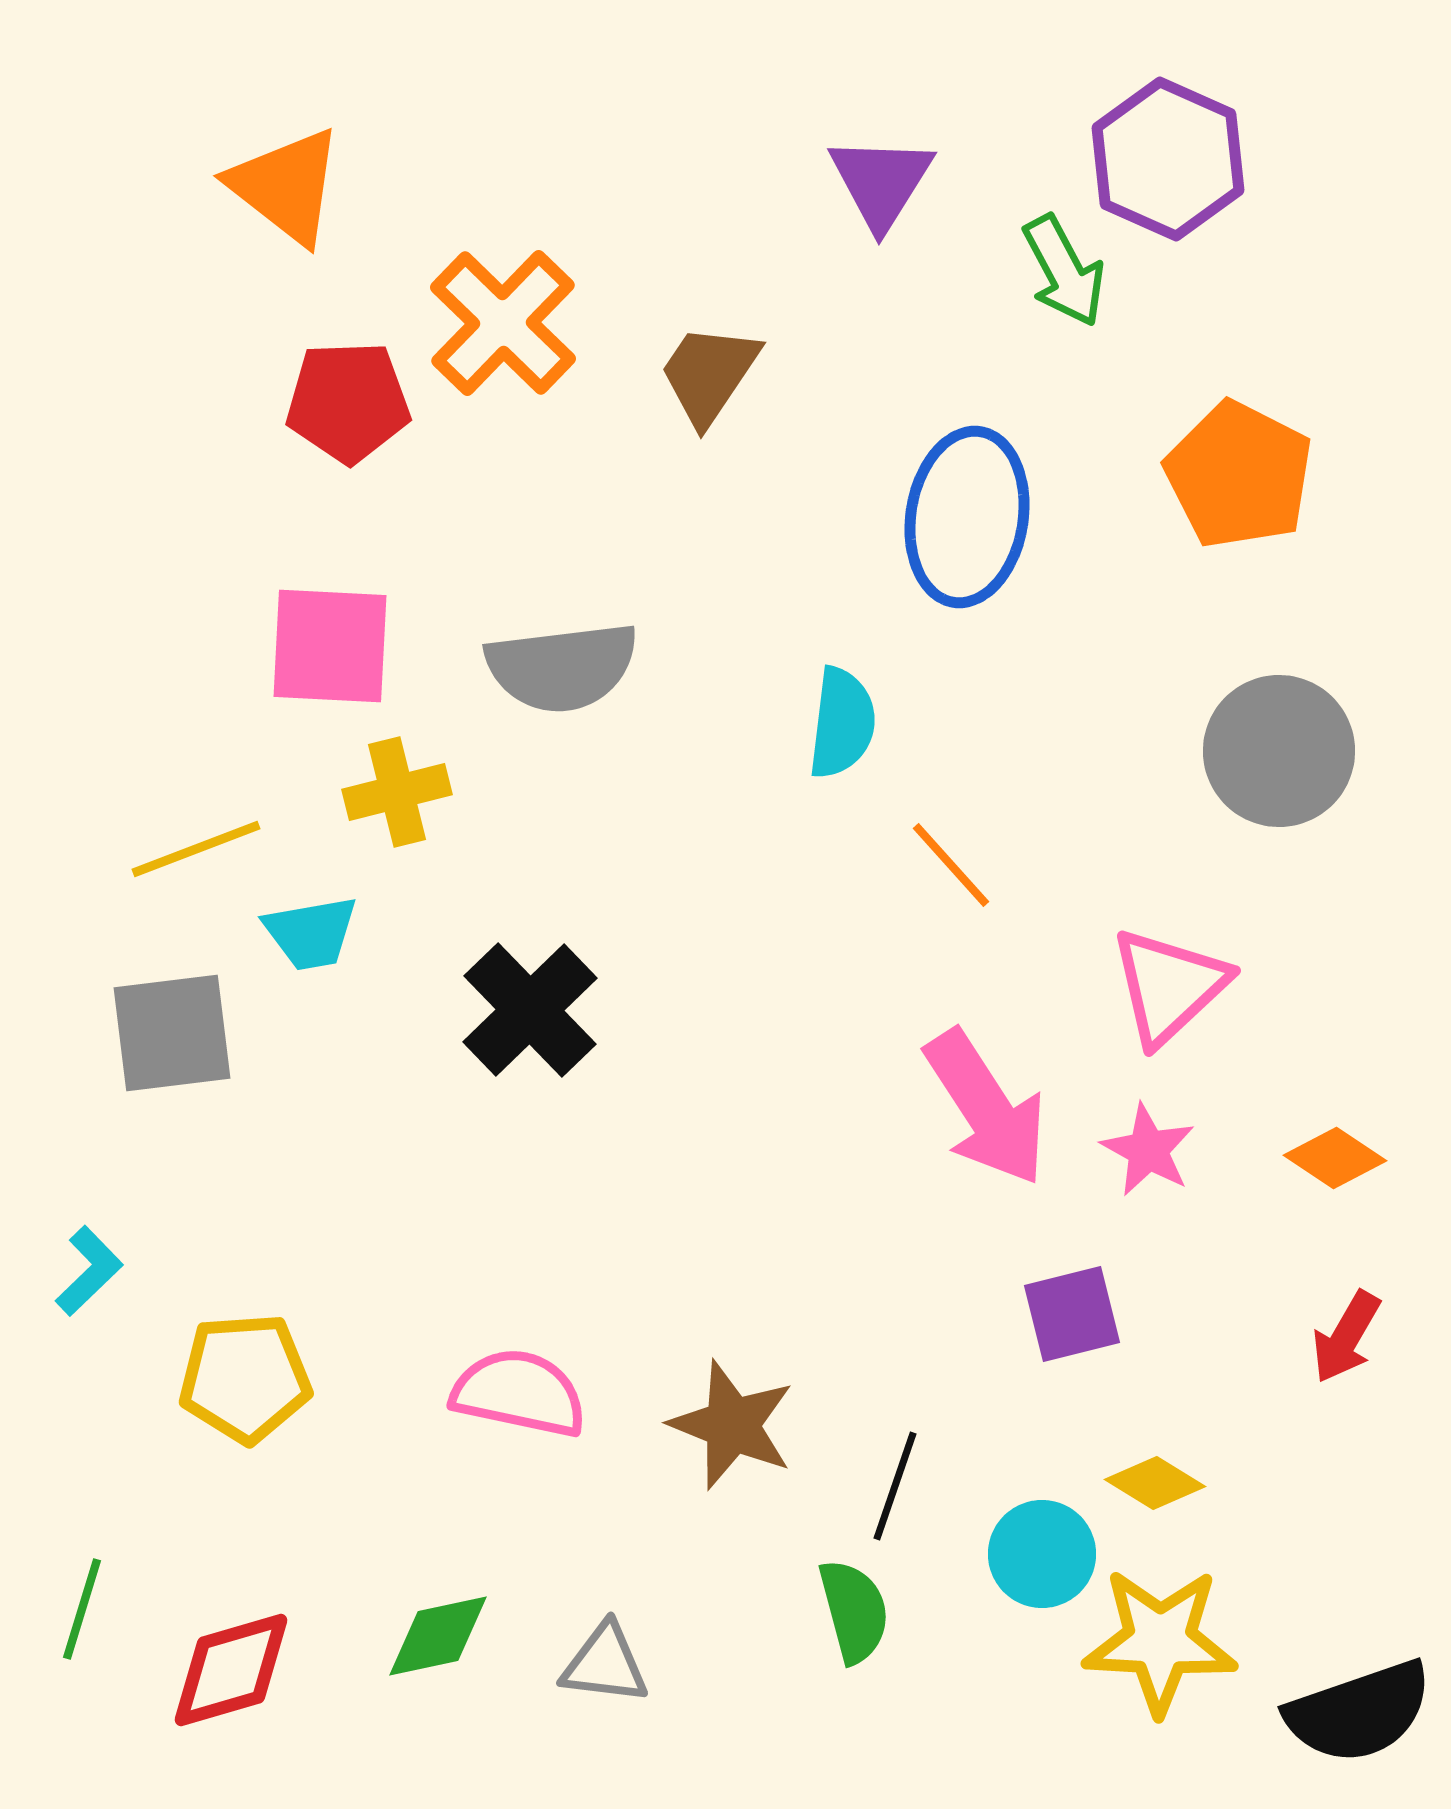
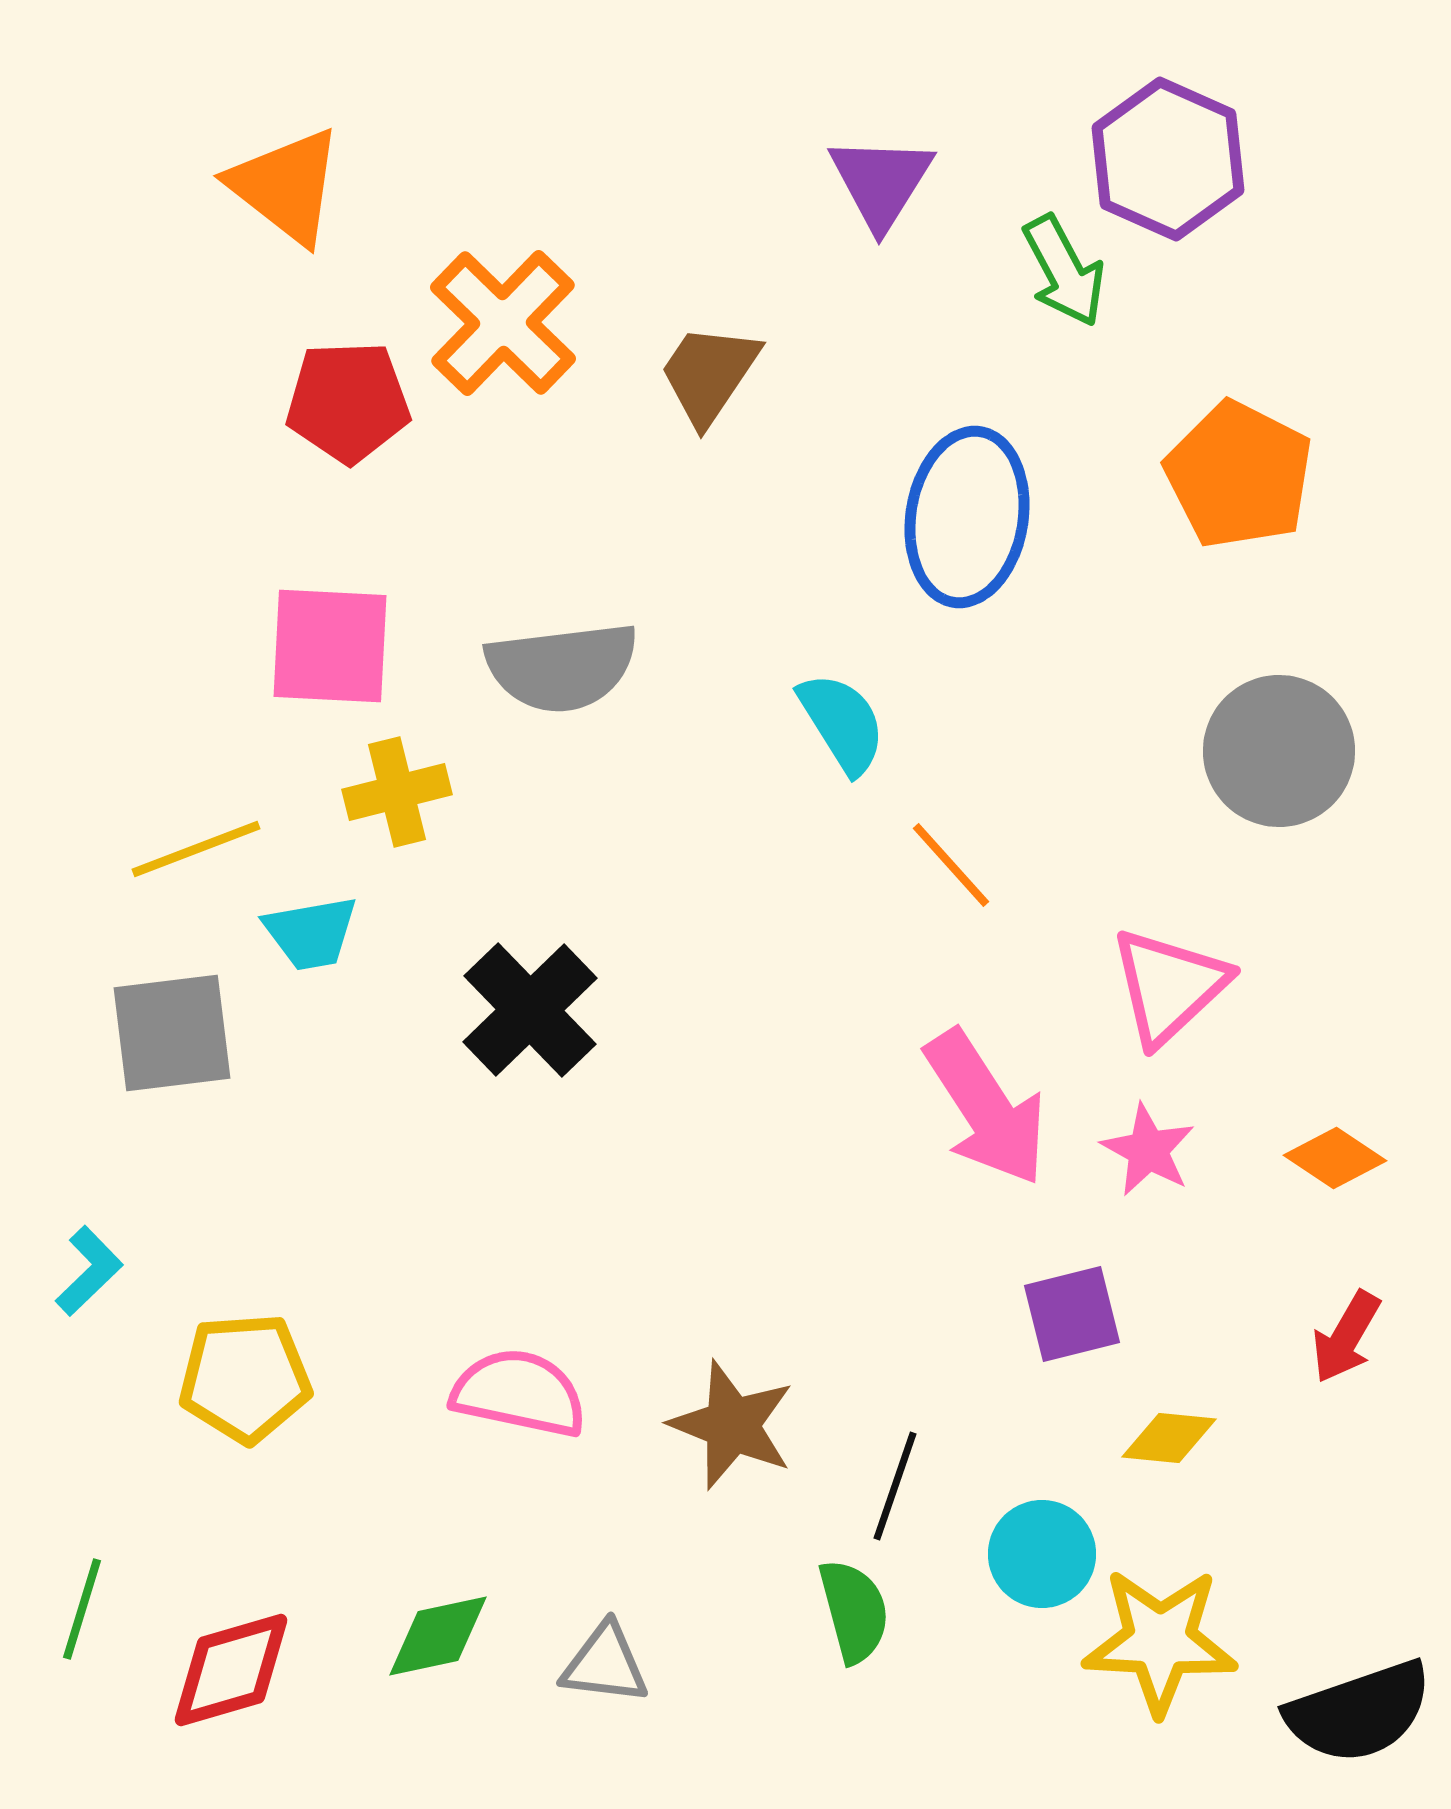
cyan semicircle: rotated 39 degrees counterclockwise
yellow diamond: moved 14 px right, 45 px up; rotated 26 degrees counterclockwise
